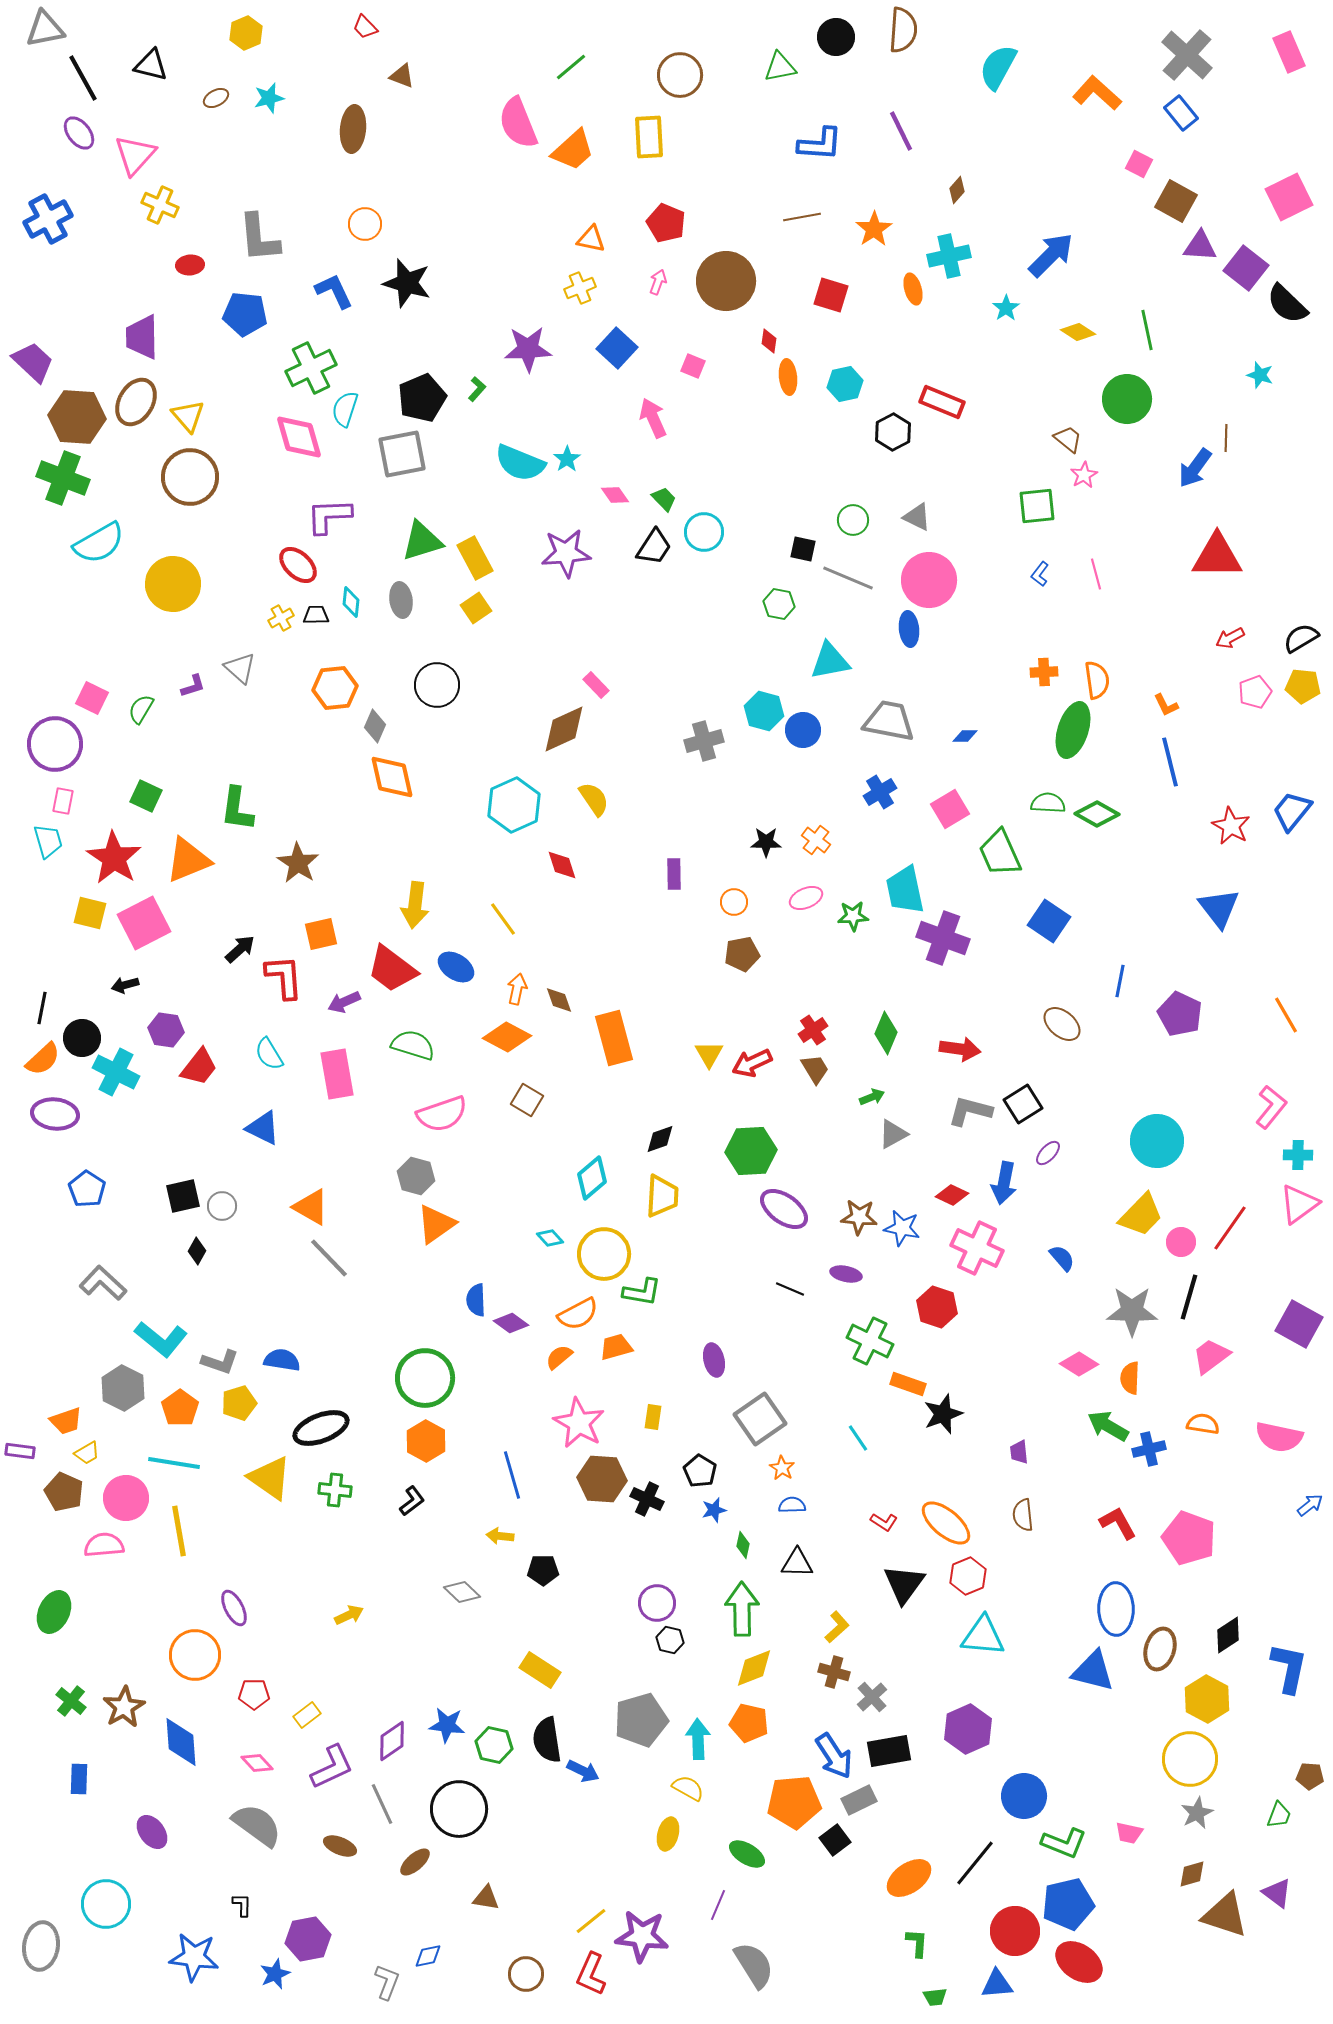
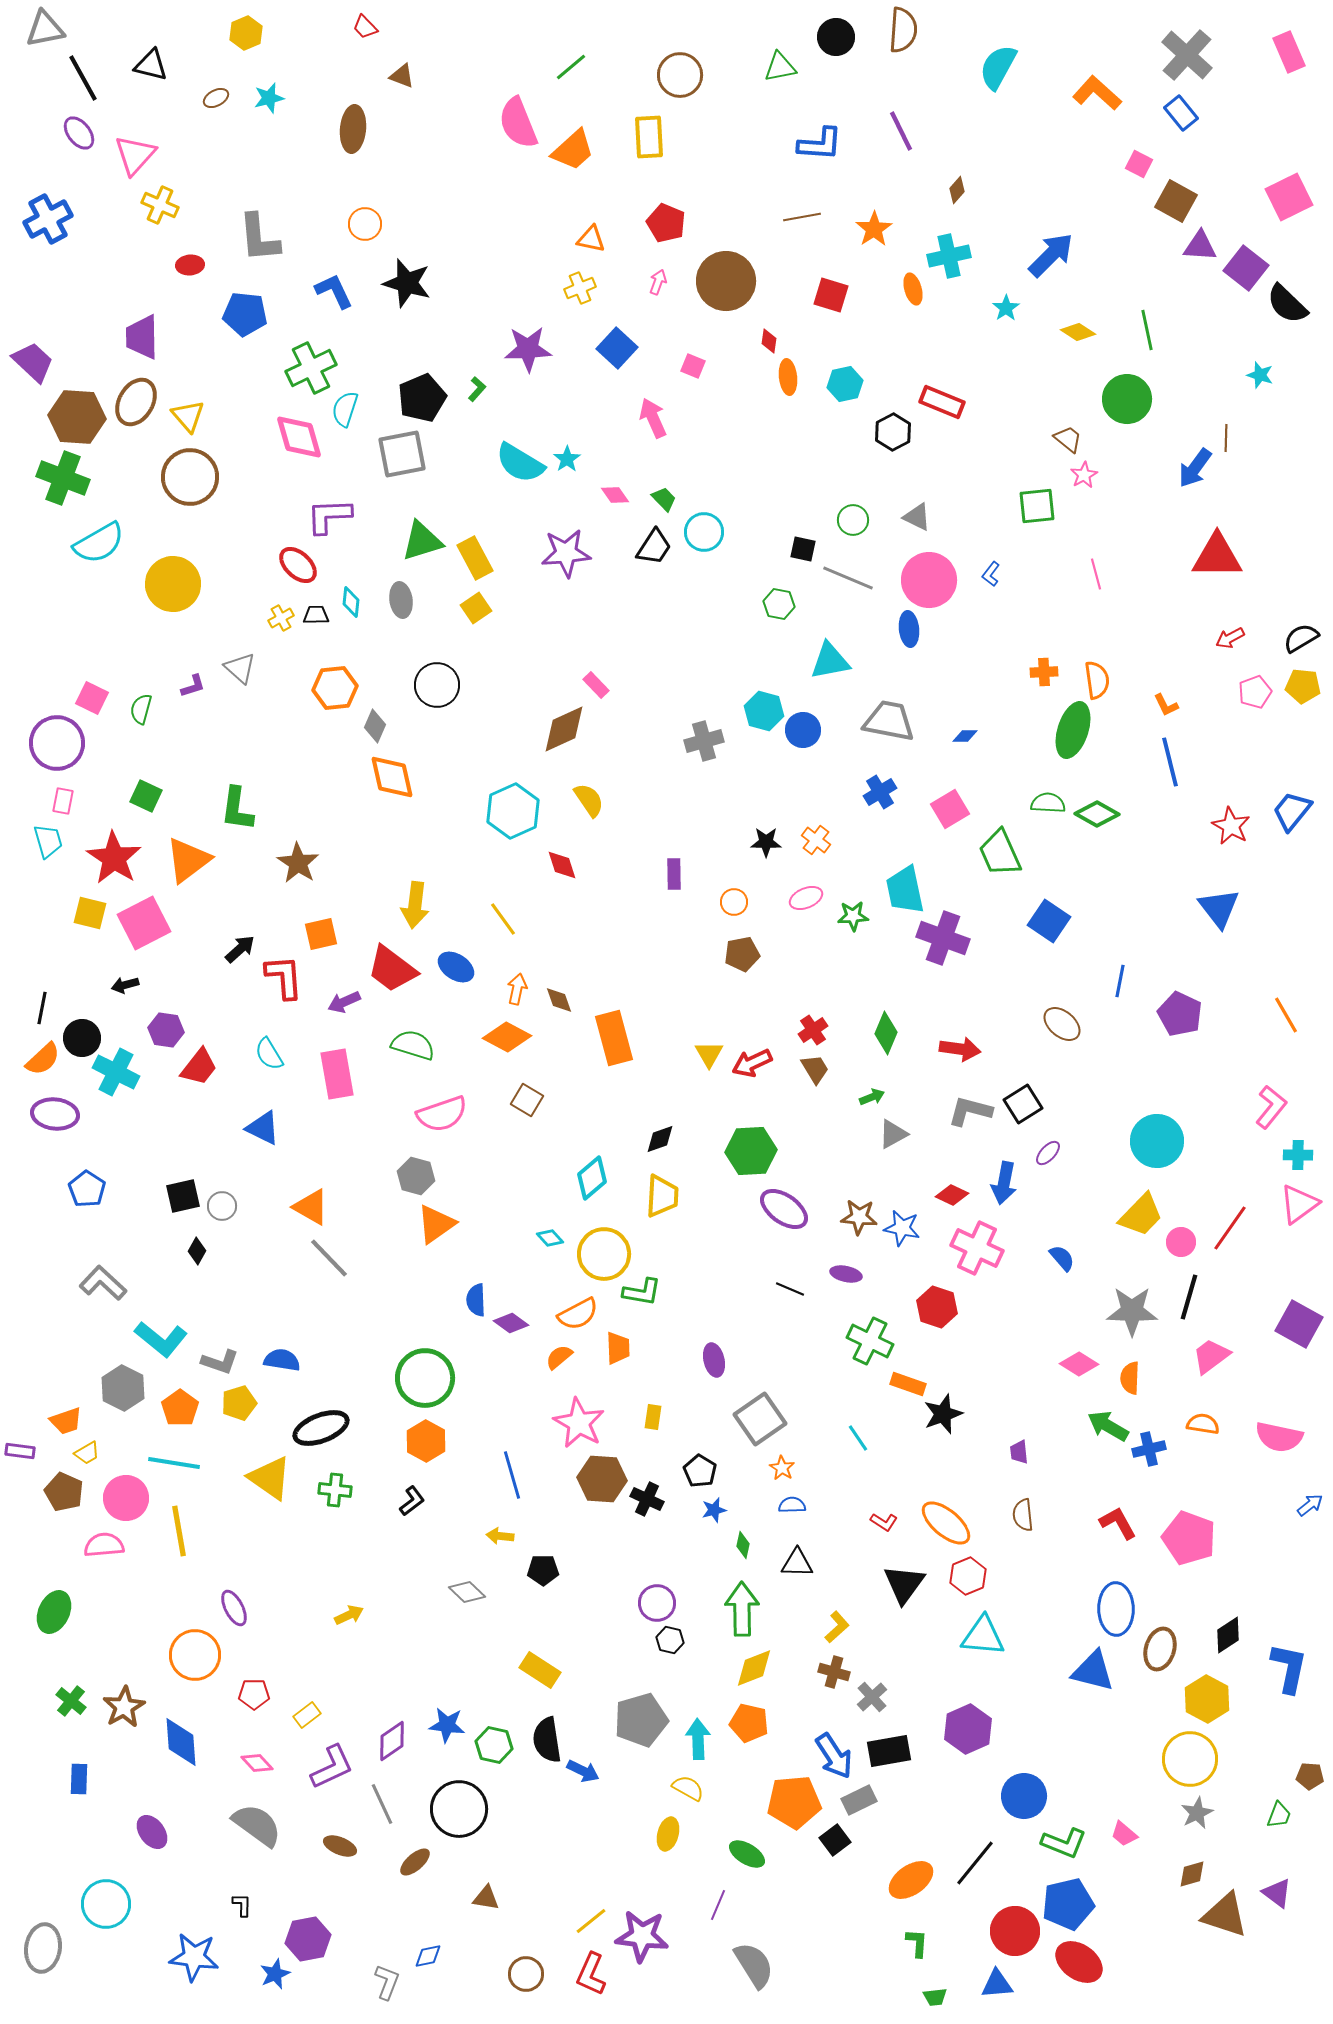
cyan semicircle at (520, 463): rotated 9 degrees clockwise
blue L-shape at (1040, 574): moved 49 px left
green semicircle at (141, 709): rotated 16 degrees counterclockwise
purple circle at (55, 744): moved 2 px right, 1 px up
yellow semicircle at (594, 799): moved 5 px left, 1 px down
cyan hexagon at (514, 805): moved 1 px left, 6 px down
orange triangle at (188, 860): rotated 15 degrees counterclockwise
orange trapezoid at (616, 1347): moved 2 px right, 1 px down; rotated 104 degrees clockwise
gray diamond at (462, 1592): moved 5 px right
pink trapezoid at (1129, 1833): moved 5 px left, 1 px down; rotated 28 degrees clockwise
orange ellipse at (909, 1878): moved 2 px right, 2 px down
gray ellipse at (41, 1946): moved 2 px right, 2 px down
